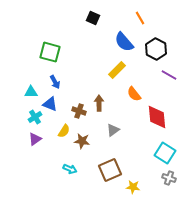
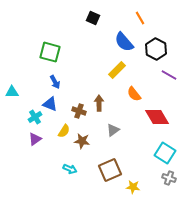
cyan triangle: moved 19 px left
red diamond: rotated 25 degrees counterclockwise
